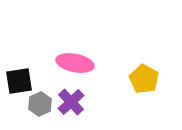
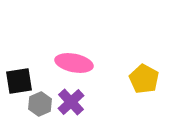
pink ellipse: moved 1 px left
